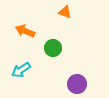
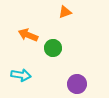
orange triangle: rotated 40 degrees counterclockwise
orange arrow: moved 3 px right, 4 px down
cyan arrow: moved 5 px down; rotated 138 degrees counterclockwise
